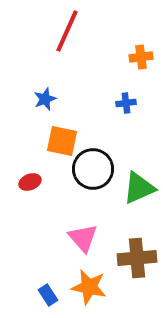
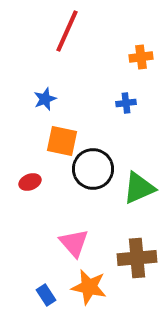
pink triangle: moved 9 px left, 5 px down
blue rectangle: moved 2 px left
